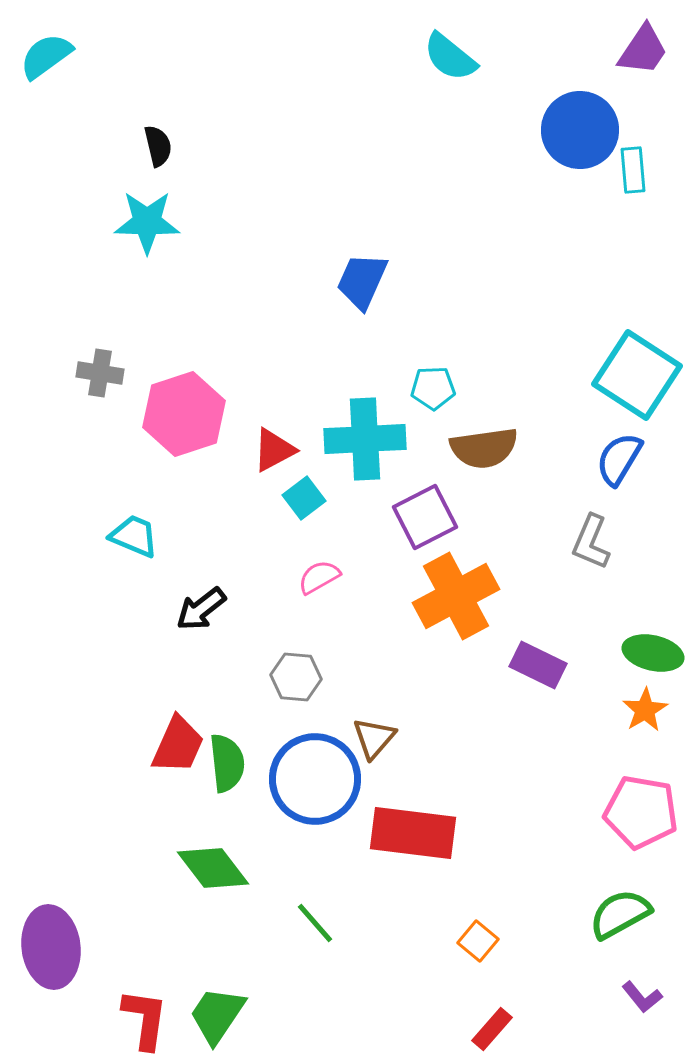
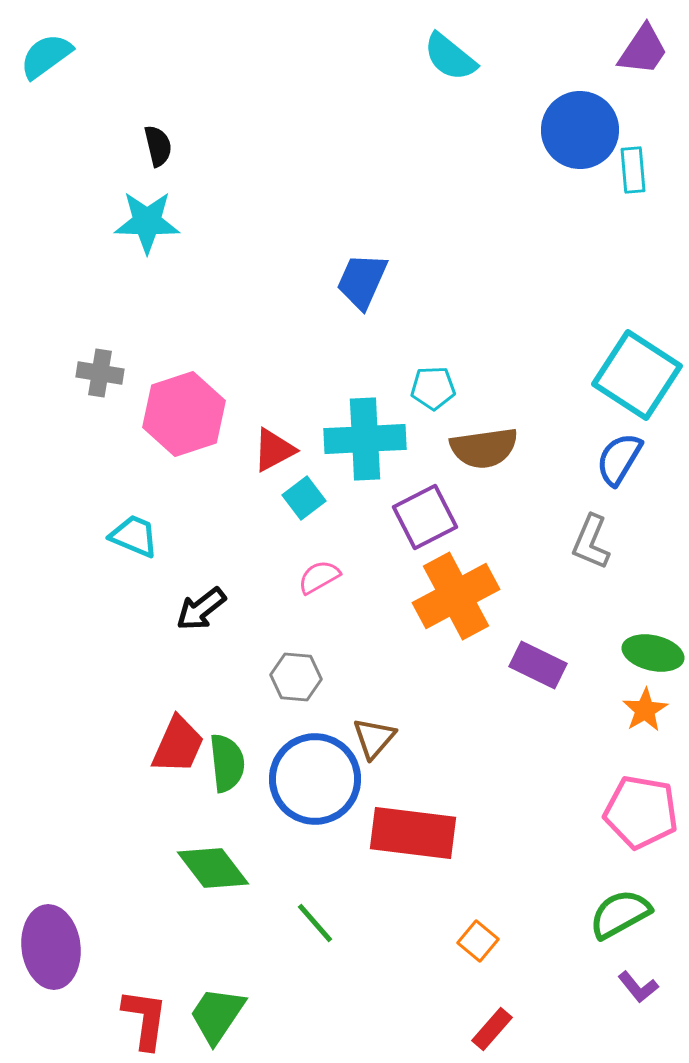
purple L-shape at (642, 997): moved 4 px left, 10 px up
